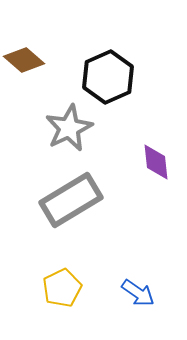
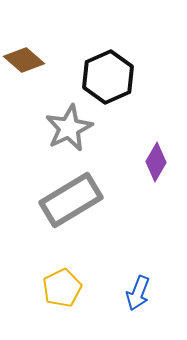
purple diamond: rotated 36 degrees clockwise
blue arrow: rotated 76 degrees clockwise
